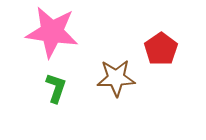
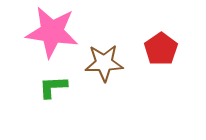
brown star: moved 12 px left, 15 px up
green L-shape: moved 3 px left, 1 px up; rotated 112 degrees counterclockwise
